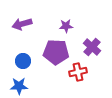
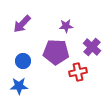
purple arrow: rotated 30 degrees counterclockwise
